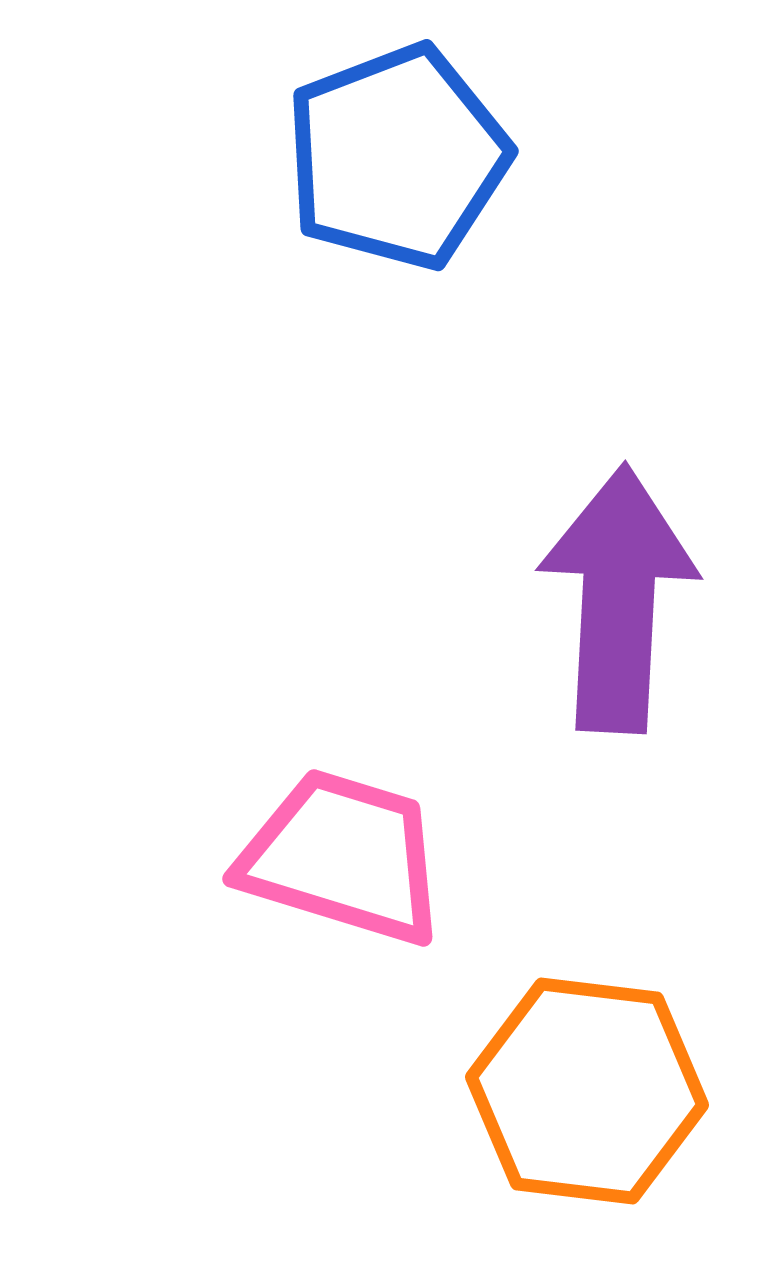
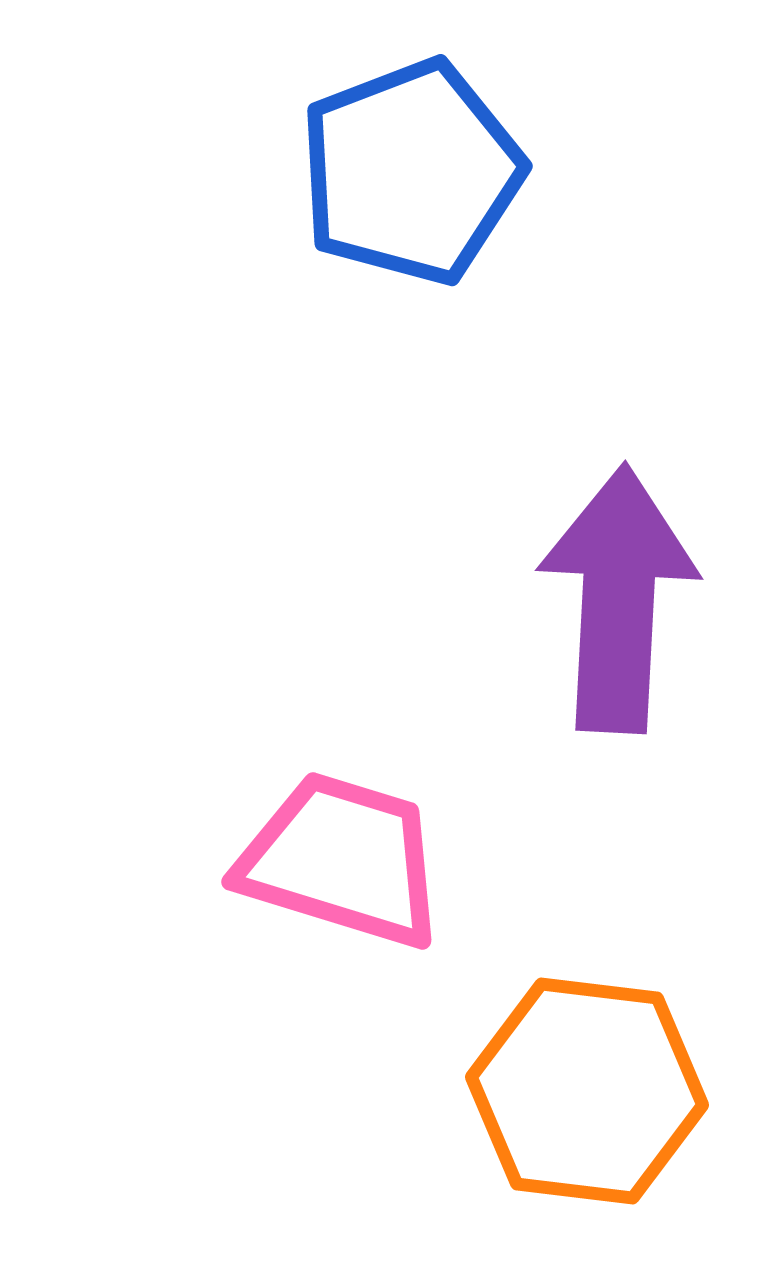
blue pentagon: moved 14 px right, 15 px down
pink trapezoid: moved 1 px left, 3 px down
